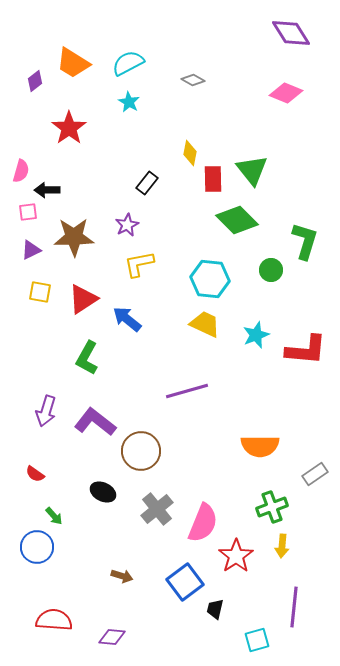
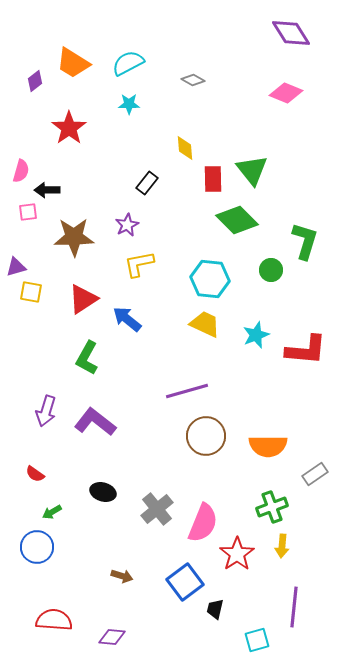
cyan star at (129, 102): moved 2 px down; rotated 30 degrees counterclockwise
yellow diamond at (190, 153): moved 5 px left, 5 px up; rotated 15 degrees counterclockwise
purple triangle at (31, 250): moved 15 px left, 17 px down; rotated 10 degrees clockwise
yellow square at (40, 292): moved 9 px left
orange semicircle at (260, 446): moved 8 px right
brown circle at (141, 451): moved 65 px right, 15 px up
black ellipse at (103, 492): rotated 10 degrees counterclockwise
green arrow at (54, 516): moved 2 px left, 4 px up; rotated 102 degrees clockwise
red star at (236, 556): moved 1 px right, 2 px up
